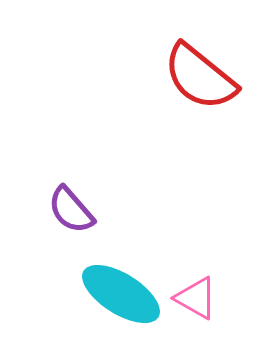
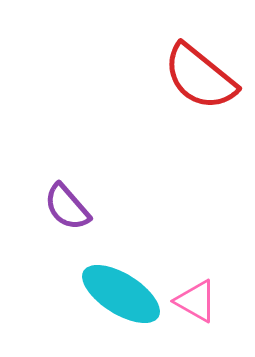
purple semicircle: moved 4 px left, 3 px up
pink triangle: moved 3 px down
